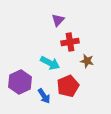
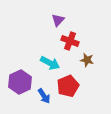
red cross: moved 1 px up; rotated 30 degrees clockwise
brown star: moved 1 px up
